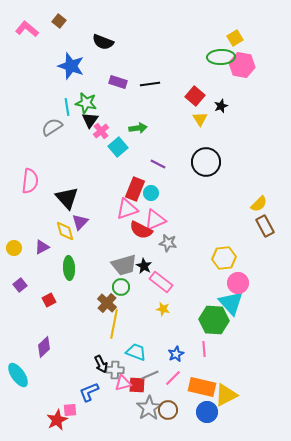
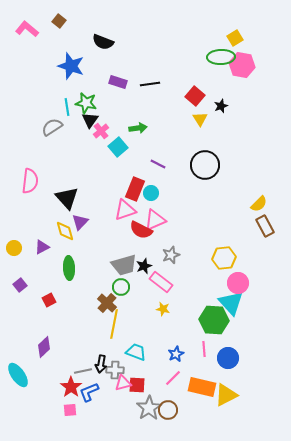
black circle at (206, 162): moved 1 px left, 3 px down
pink triangle at (127, 209): moved 2 px left, 1 px down
gray star at (168, 243): moved 3 px right, 12 px down; rotated 30 degrees counterclockwise
black star at (144, 266): rotated 21 degrees clockwise
black arrow at (101, 364): rotated 36 degrees clockwise
gray line at (150, 375): moved 67 px left, 4 px up; rotated 12 degrees clockwise
blue circle at (207, 412): moved 21 px right, 54 px up
red star at (57, 420): moved 14 px right, 33 px up; rotated 10 degrees counterclockwise
